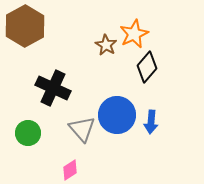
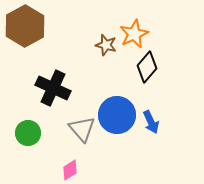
brown star: rotated 15 degrees counterclockwise
blue arrow: rotated 30 degrees counterclockwise
